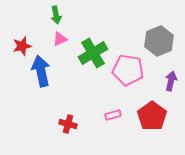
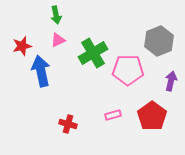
pink triangle: moved 2 px left, 1 px down
pink pentagon: rotated 8 degrees counterclockwise
